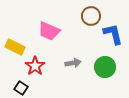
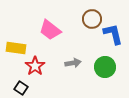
brown circle: moved 1 px right, 3 px down
pink trapezoid: moved 1 px right, 1 px up; rotated 15 degrees clockwise
yellow rectangle: moved 1 px right, 1 px down; rotated 18 degrees counterclockwise
